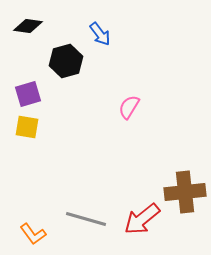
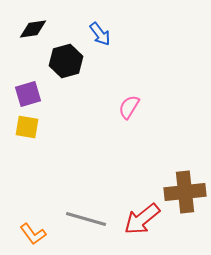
black diamond: moved 5 px right, 3 px down; rotated 16 degrees counterclockwise
